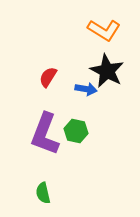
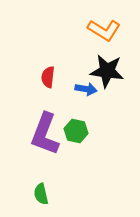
black star: rotated 20 degrees counterclockwise
red semicircle: rotated 25 degrees counterclockwise
green semicircle: moved 2 px left, 1 px down
